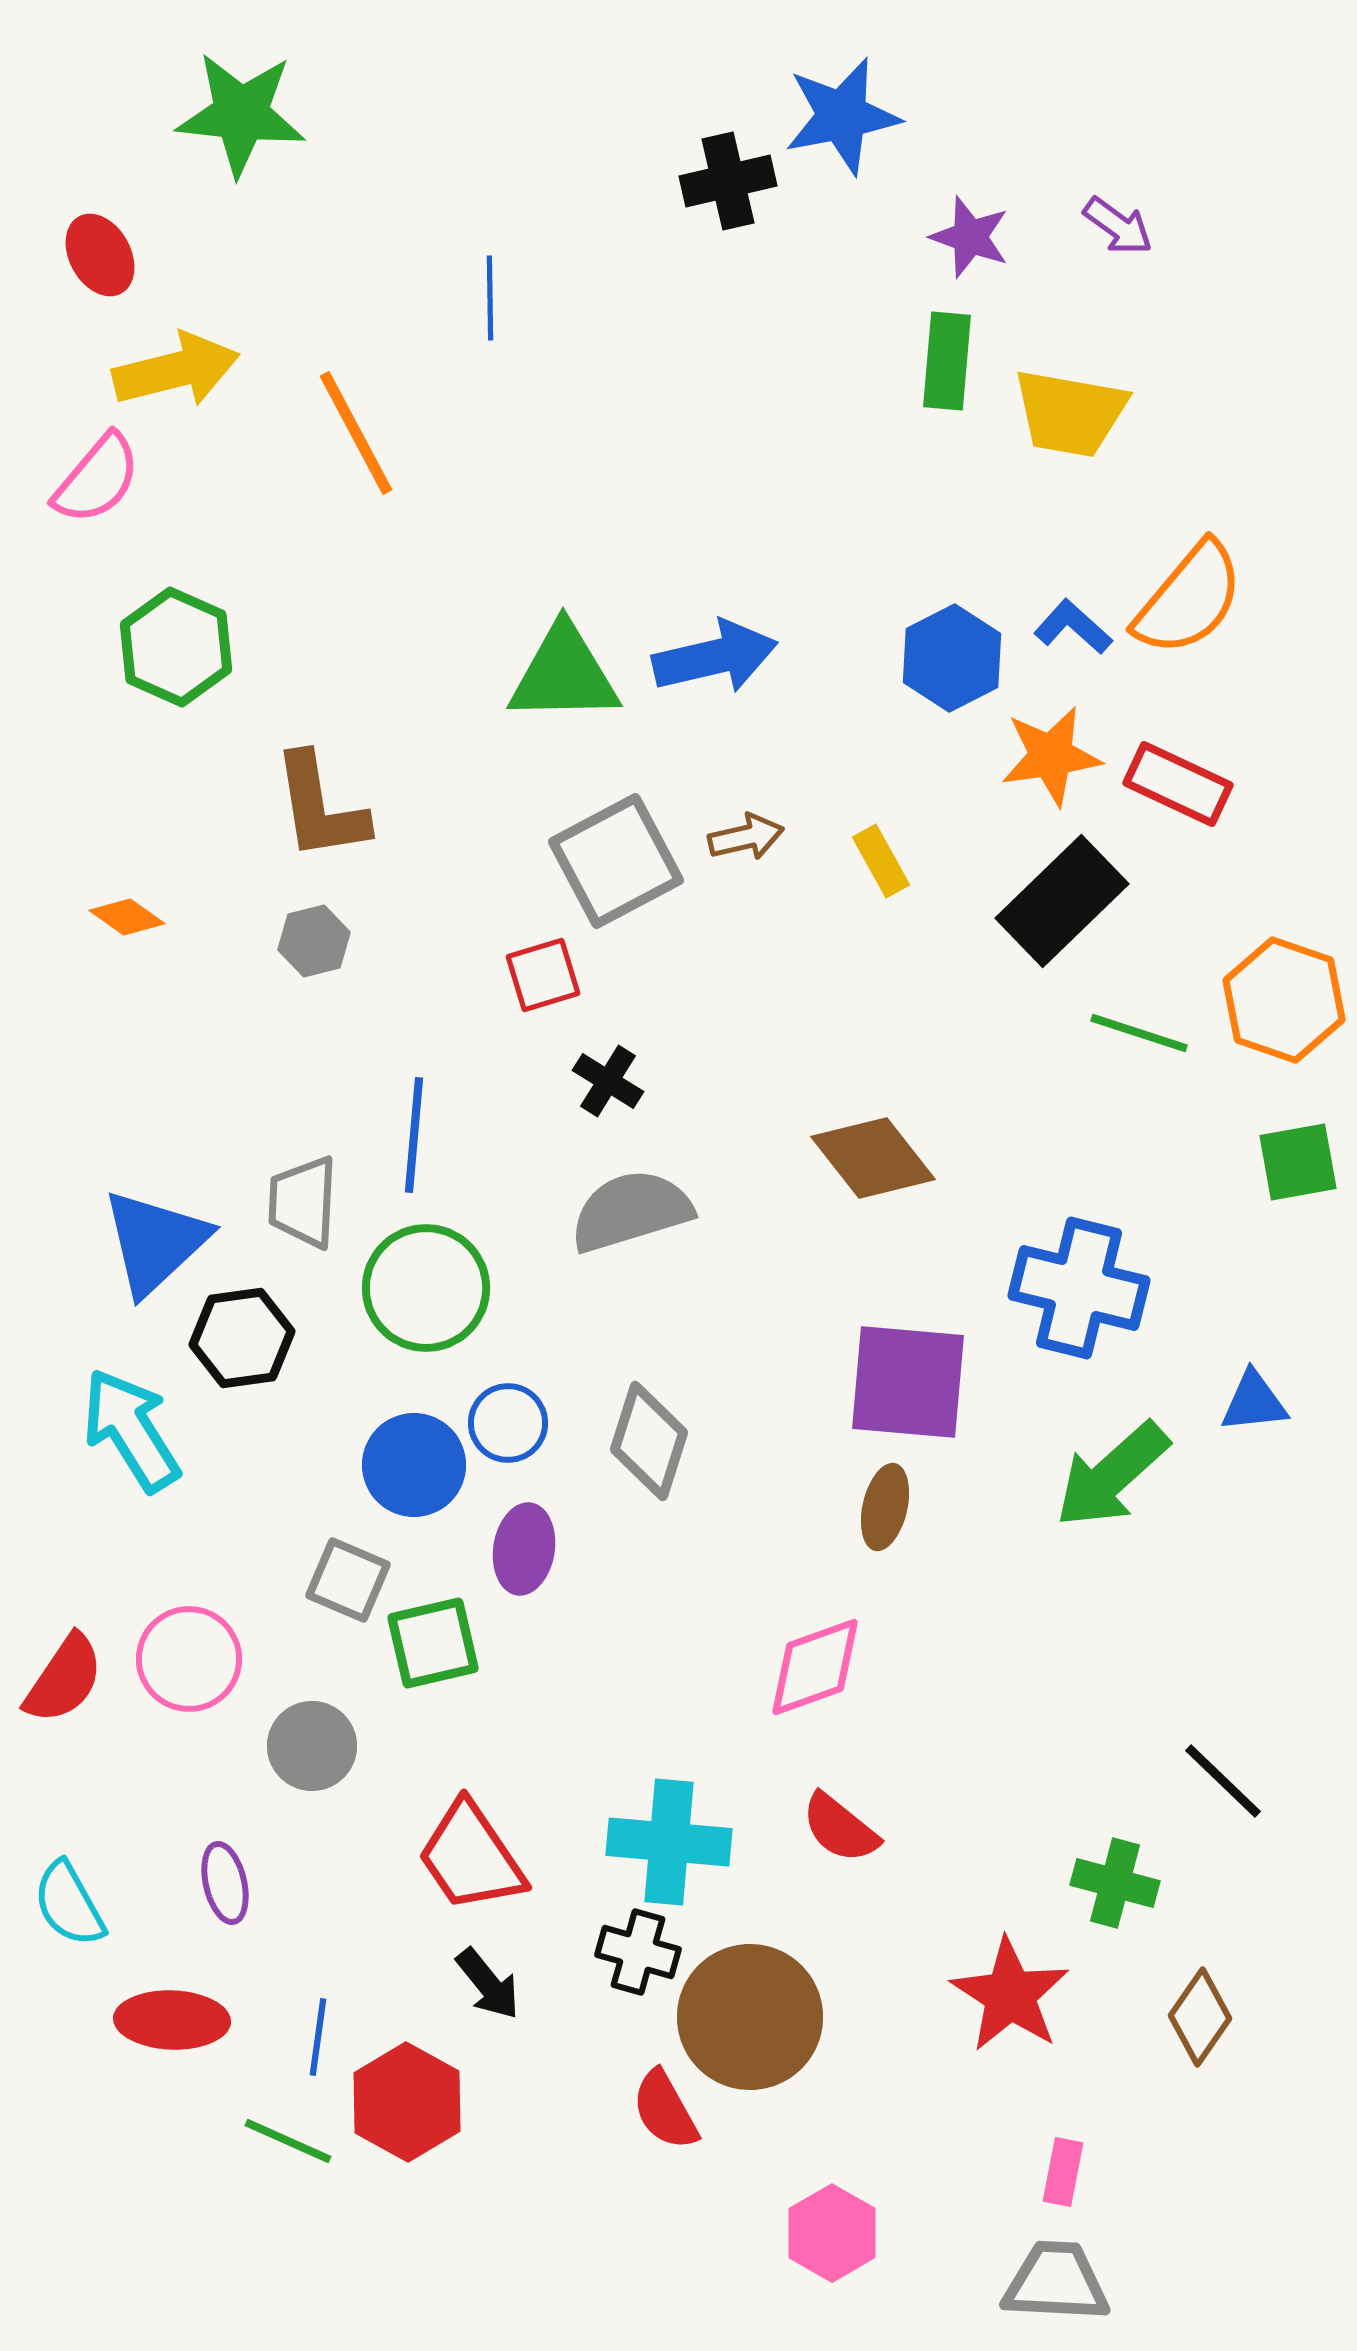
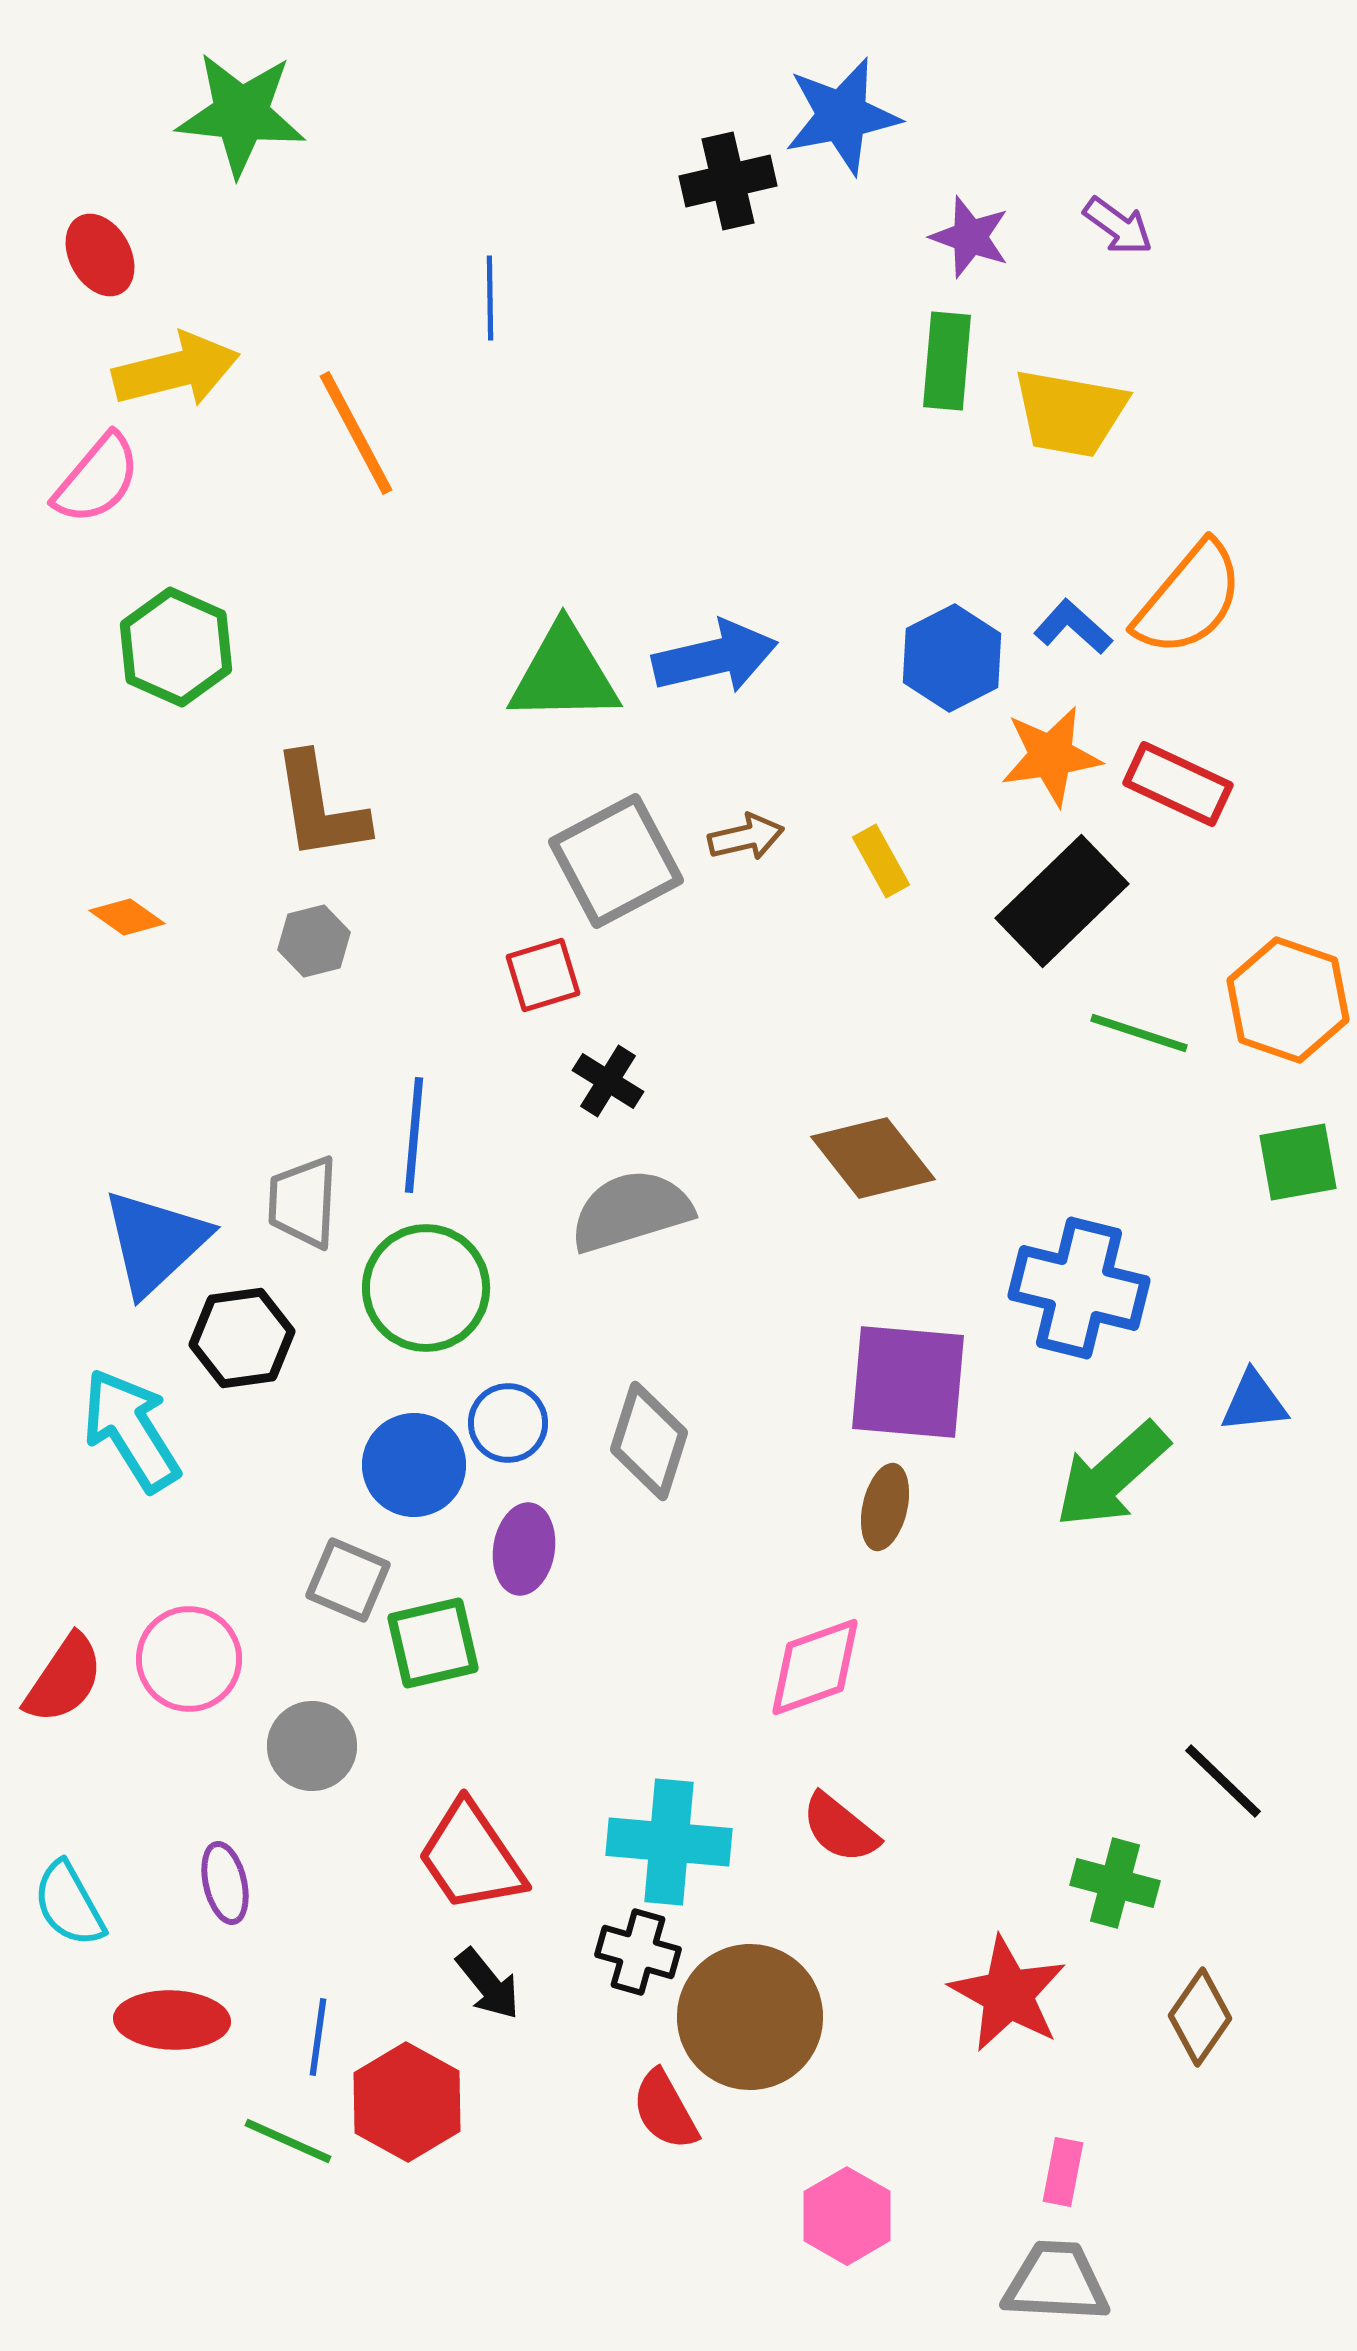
orange hexagon at (1284, 1000): moved 4 px right
red star at (1010, 1995): moved 2 px left, 1 px up; rotated 4 degrees counterclockwise
pink hexagon at (832, 2233): moved 15 px right, 17 px up
